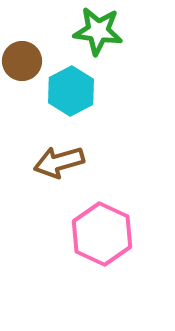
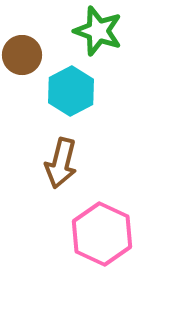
green star: rotated 12 degrees clockwise
brown circle: moved 6 px up
brown arrow: moved 2 px right, 1 px down; rotated 60 degrees counterclockwise
